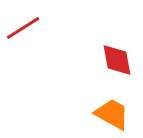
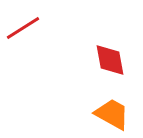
red diamond: moved 7 px left
